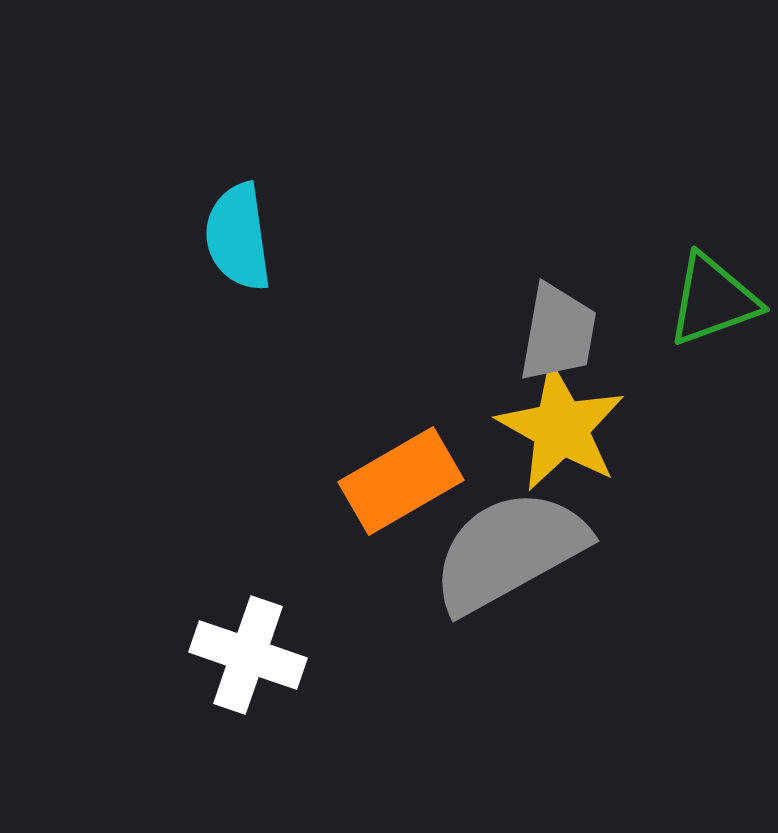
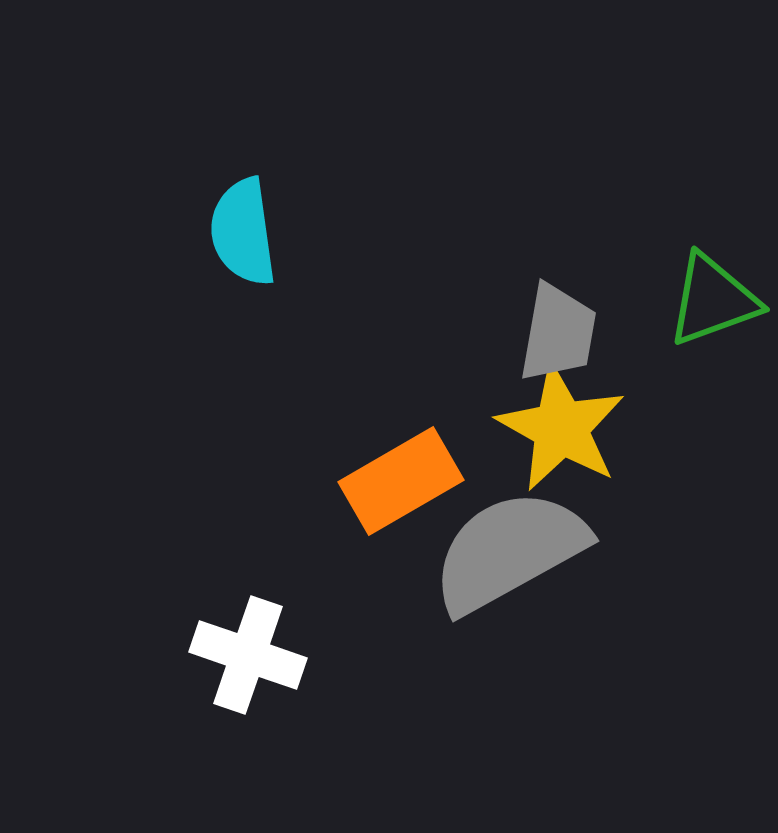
cyan semicircle: moved 5 px right, 5 px up
